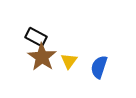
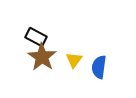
yellow triangle: moved 5 px right, 1 px up
blue semicircle: rotated 10 degrees counterclockwise
